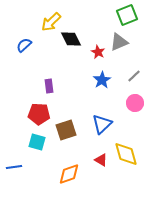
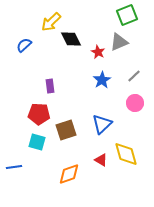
purple rectangle: moved 1 px right
